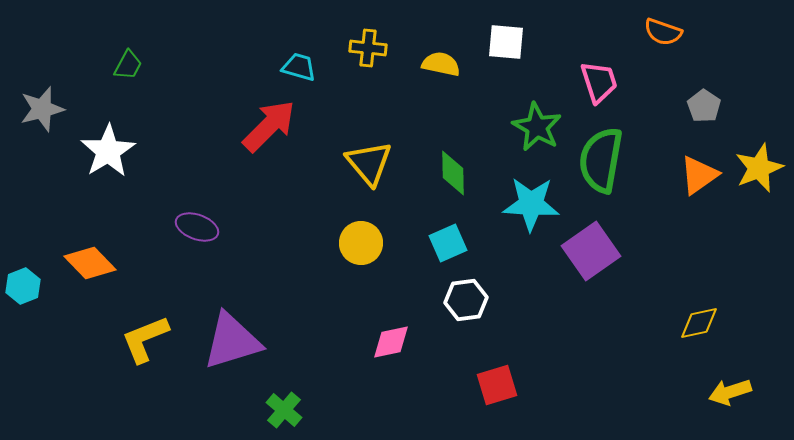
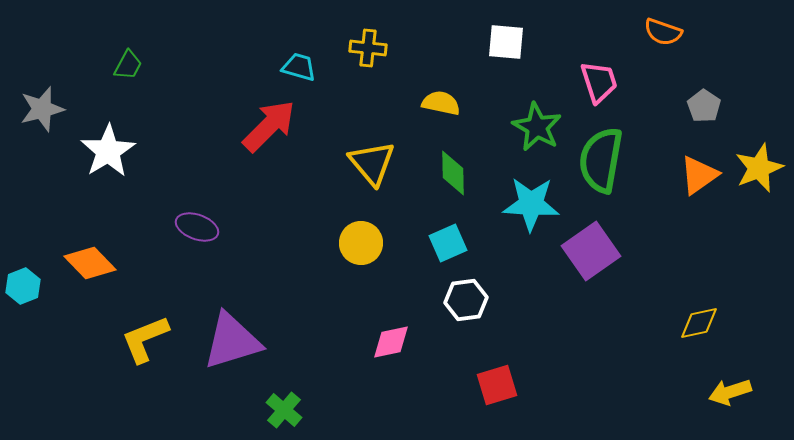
yellow semicircle: moved 39 px down
yellow triangle: moved 3 px right
